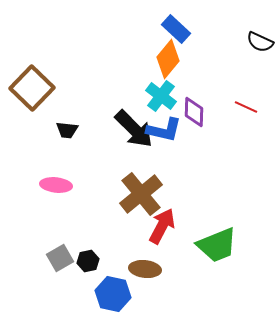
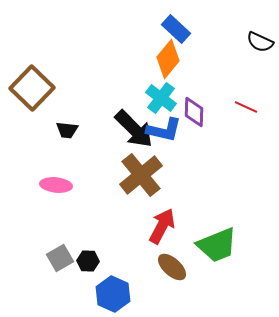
cyan cross: moved 2 px down
brown cross: moved 19 px up
black hexagon: rotated 15 degrees clockwise
brown ellipse: moved 27 px right, 2 px up; rotated 36 degrees clockwise
blue hexagon: rotated 12 degrees clockwise
